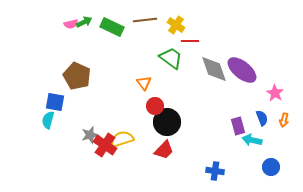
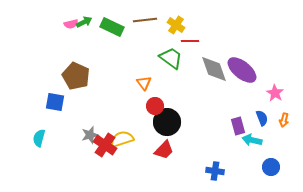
brown pentagon: moved 1 px left
cyan semicircle: moved 9 px left, 18 px down
